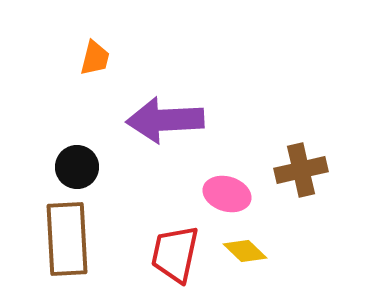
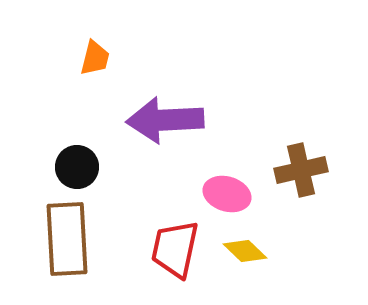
red trapezoid: moved 5 px up
